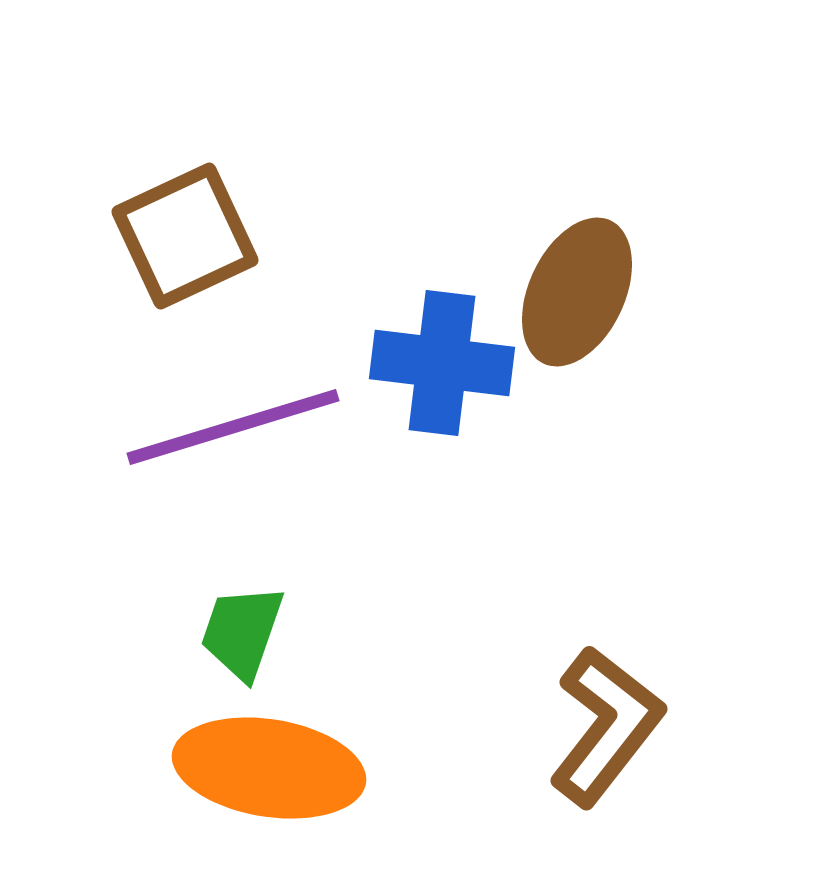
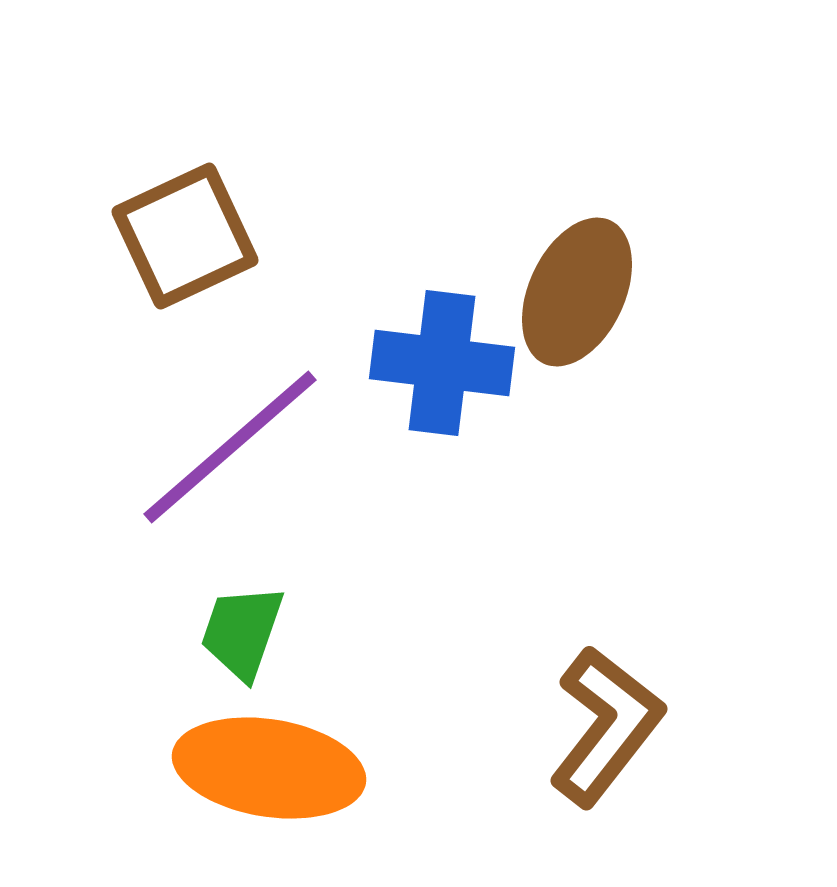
purple line: moved 3 px left, 20 px down; rotated 24 degrees counterclockwise
